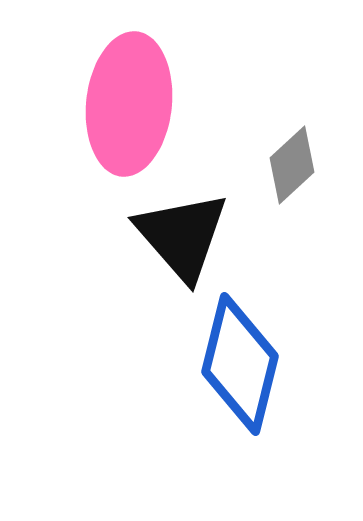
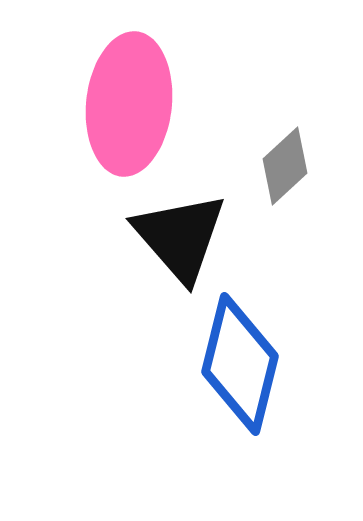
gray diamond: moved 7 px left, 1 px down
black triangle: moved 2 px left, 1 px down
